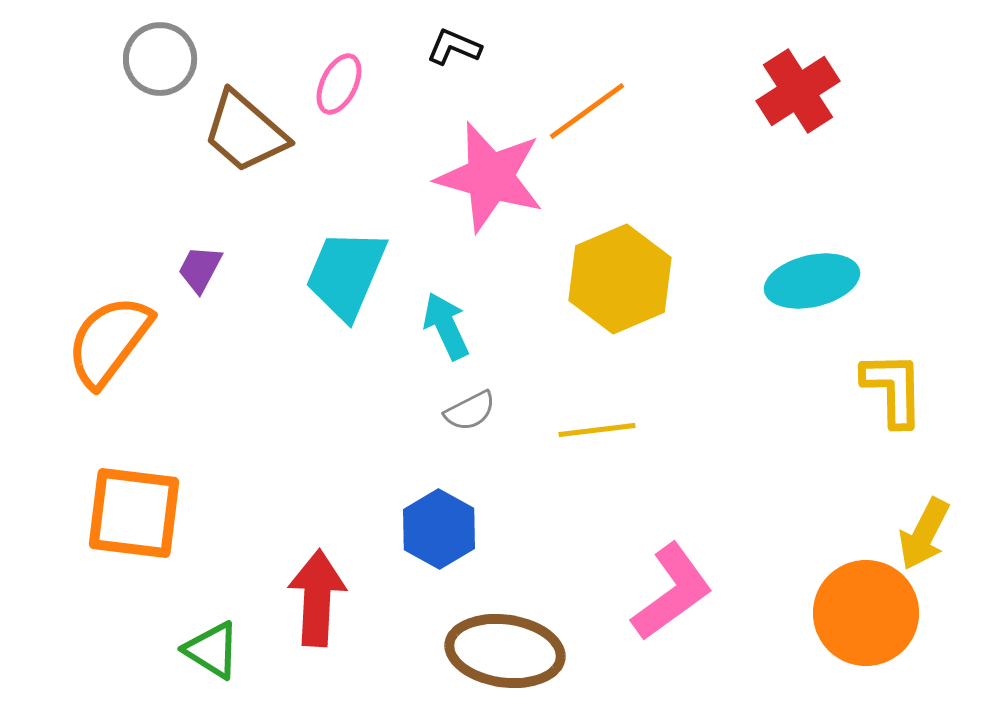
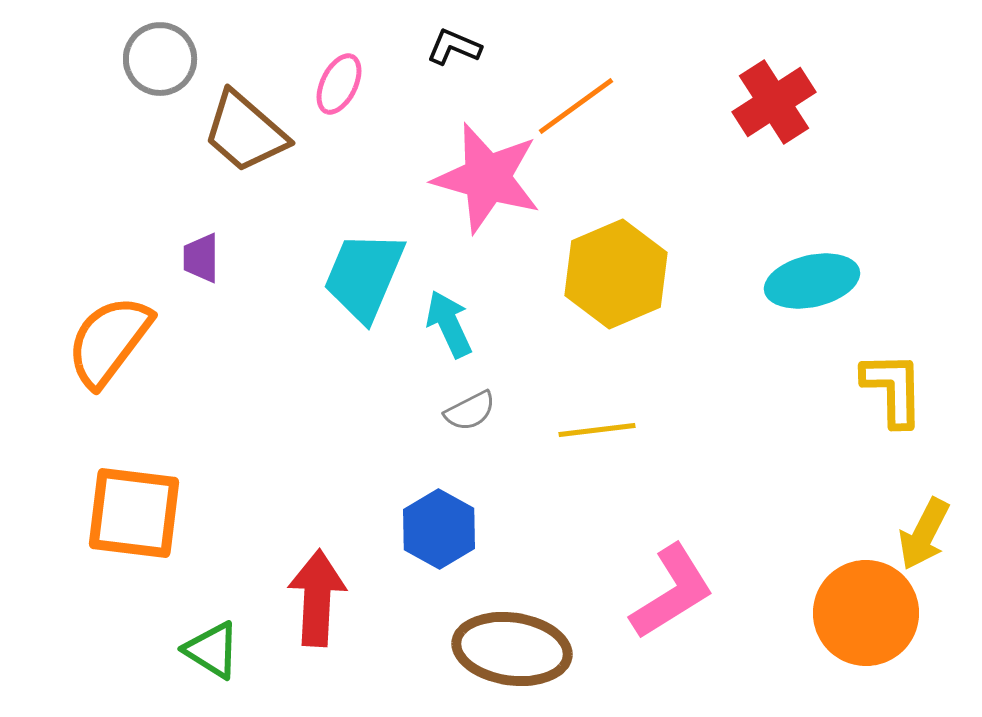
red cross: moved 24 px left, 11 px down
orange line: moved 11 px left, 5 px up
pink star: moved 3 px left, 1 px down
purple trapezoid: moved 1 px right, 11 px up; rotated 28 degrees counterclockwise
cyan trapezoid: moved 18 px right, 2 px down
yellow hexagon: moved 4 px left, 5 px up
cyan arrow: moved 3 px right, 2 px up
pink L-shape: rotated 4 degrees clockwise
brown ellipse: moved 7 px right, 2 px up
